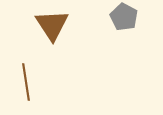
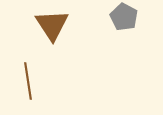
brown line: moved 2 px right, 1 px up
